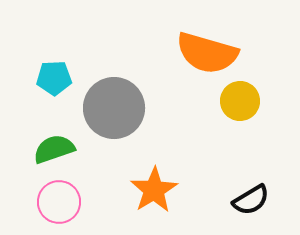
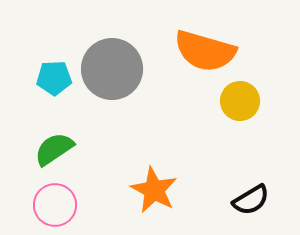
orange semicircle: moved 2 px left, 2 px up
gray circle: moved 2 px left, 39 px up
green semicircle: rotated 15 degrees counterclockwise
orange star: rotated 12 degrees counterclockwise
pink circle: moved 4 px left, 3 px down
